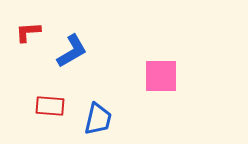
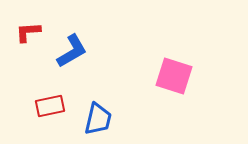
pink square: moved 13 px right; rotated 18 degrees clockwise
red rectangle: rotated 16 degrees counterclockwise
